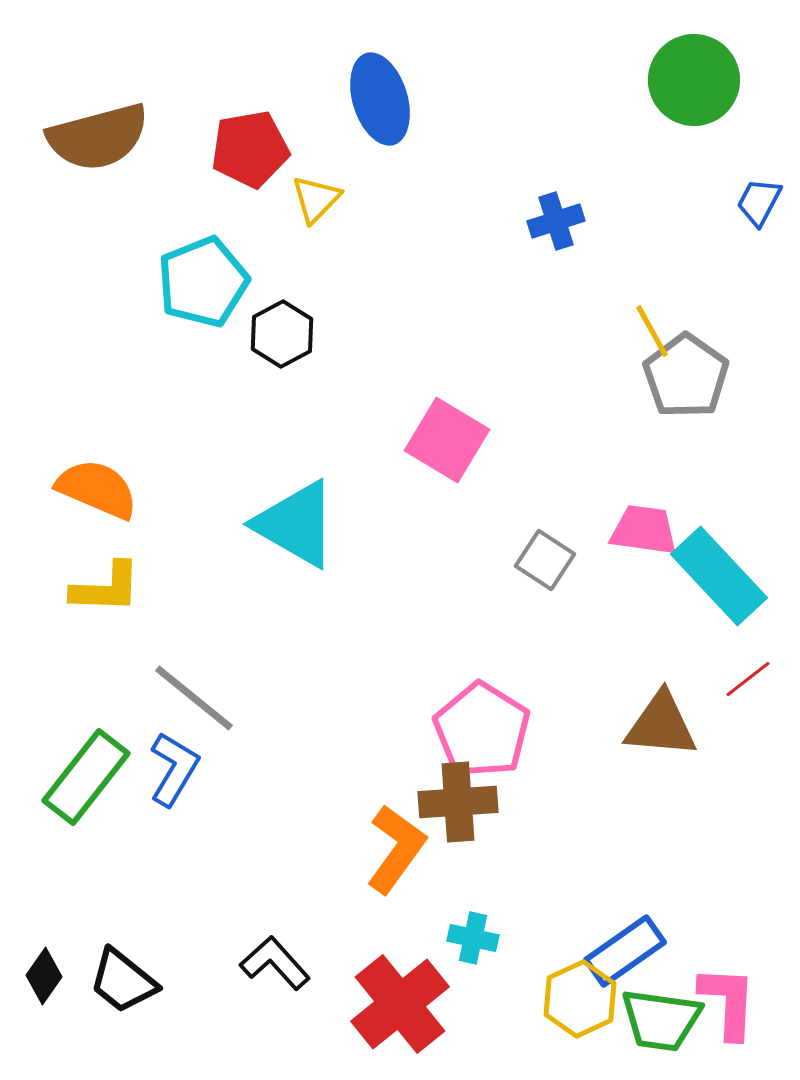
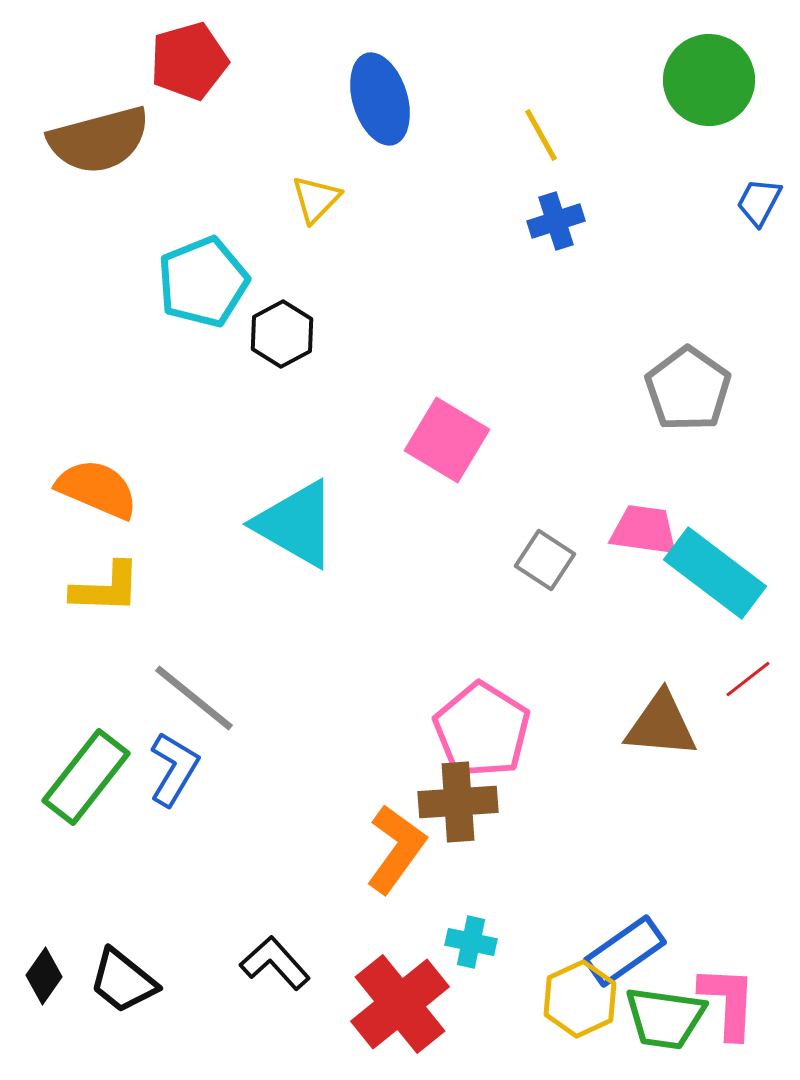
green circle: moved 15 px right
brown semicircle: moved 1 px right, 3 px down
red pentagon: moved 61 px left, 88 px up; rotated 6 degrees counterclockwise
yellow line: moved 111 px left, 196 px up
gray pentagon: moved 2 px right, 13 px down
cyan rectangle: moved 4 px left, 3 px up; rotated 10 degrees counterclockwise
cyan cross: moved 2 px left, 4 px down
green trapezoid: moved 4 px right, 2 px up
